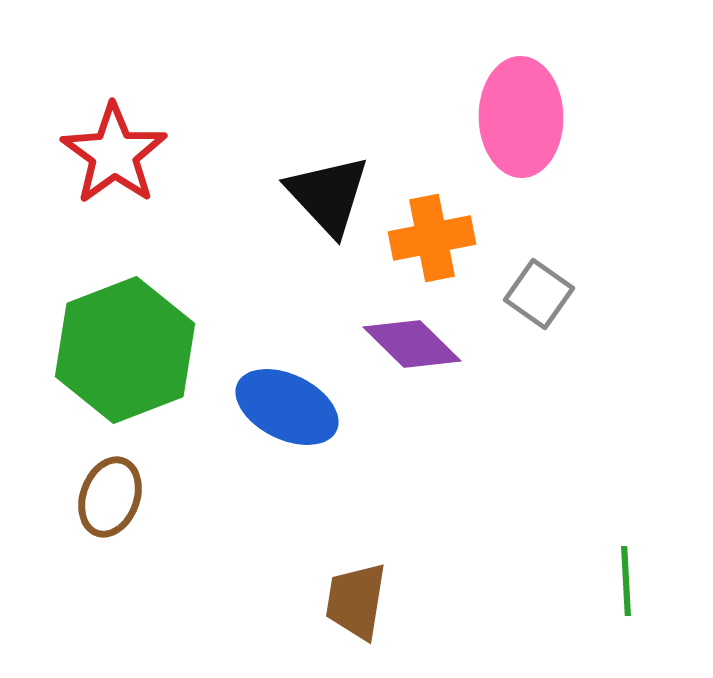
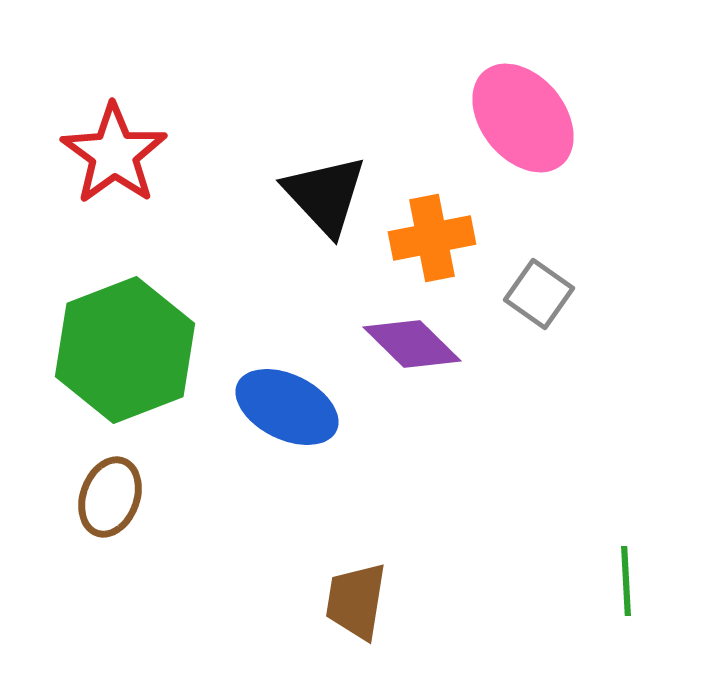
pink ellipse: moved 2 px right, 1 px down; rotated 38 degrees counterclockwise
black triangle: moved 3 px left
